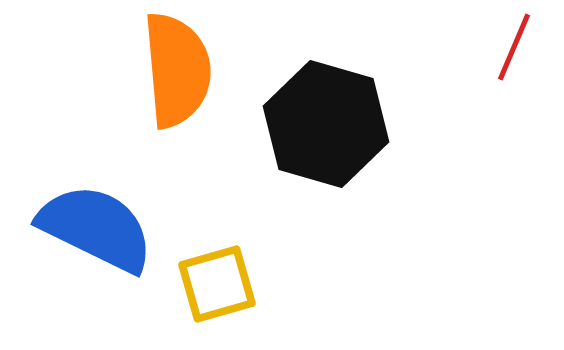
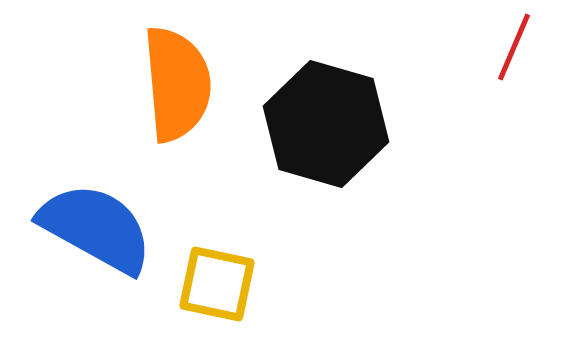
orange semicircle: moved 14 px down
blue semicircle: rotated 3 degrees clockwise
yellow square: rotated 28 degrees clockwise
